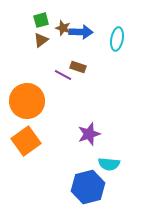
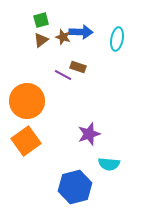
brown star: moved 9 px down
blue hexagon: moved 13 px left
